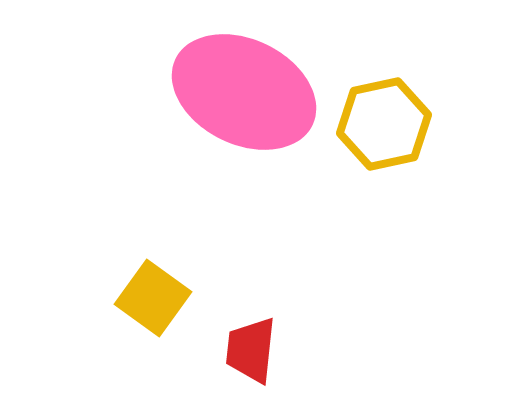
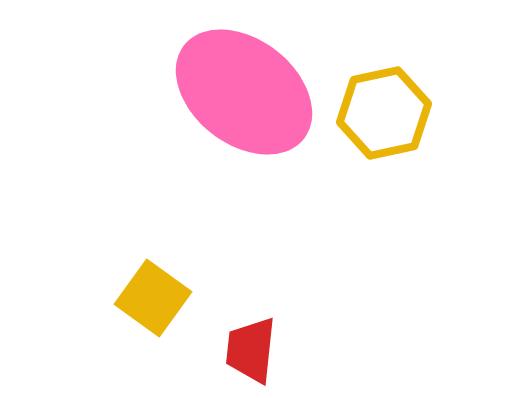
pink ellipse: rotated 12 degrees clockwise
yellow hexagon: moved 11 px up
